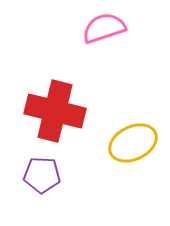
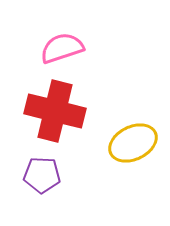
pink semicircle: moved 42 px left, 20 px down
